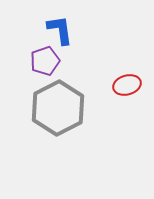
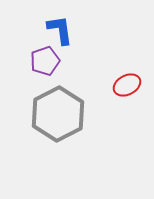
red ellipse: rotated 12 degrees counterclockwise
gray hexagon: moved 6 px down
